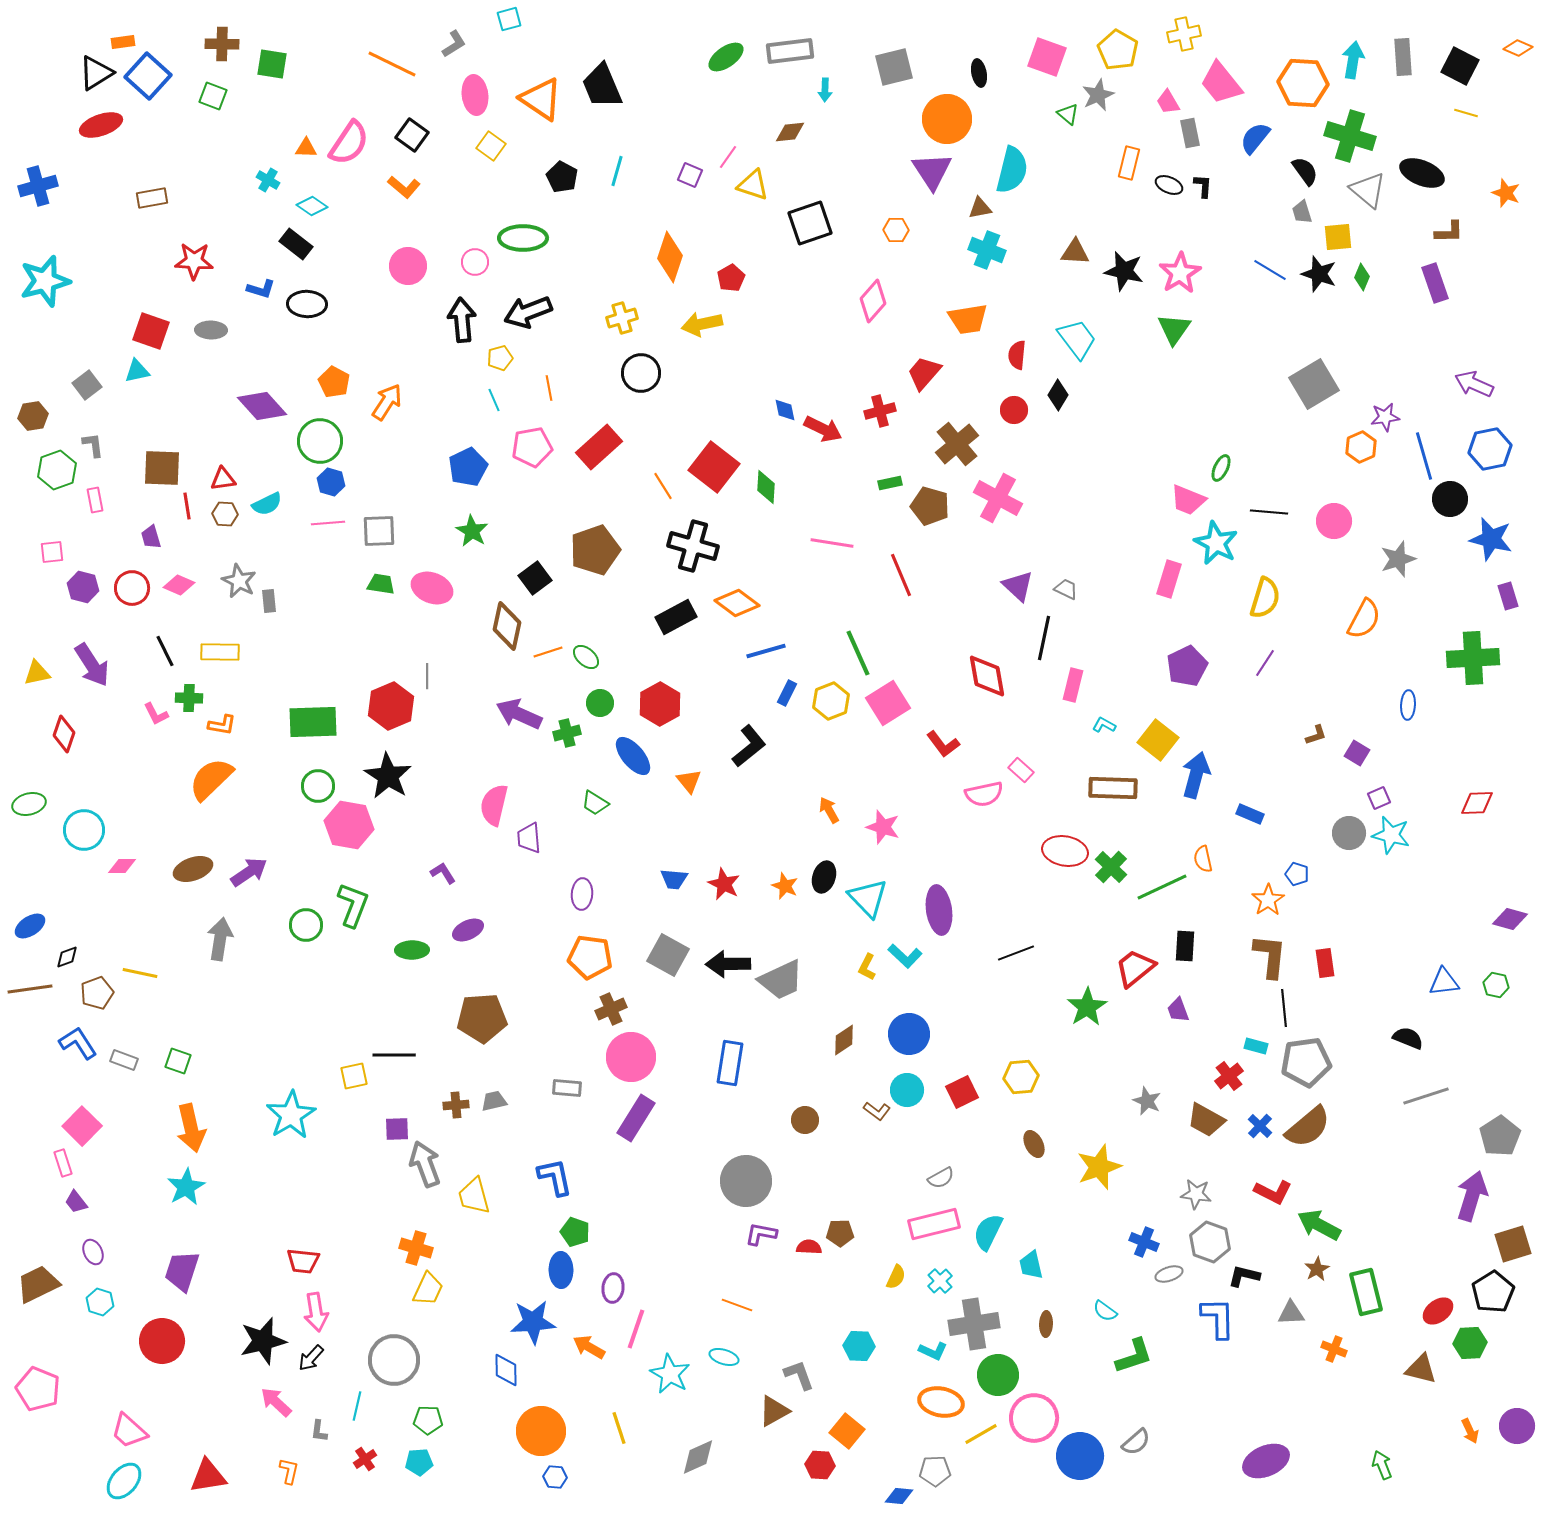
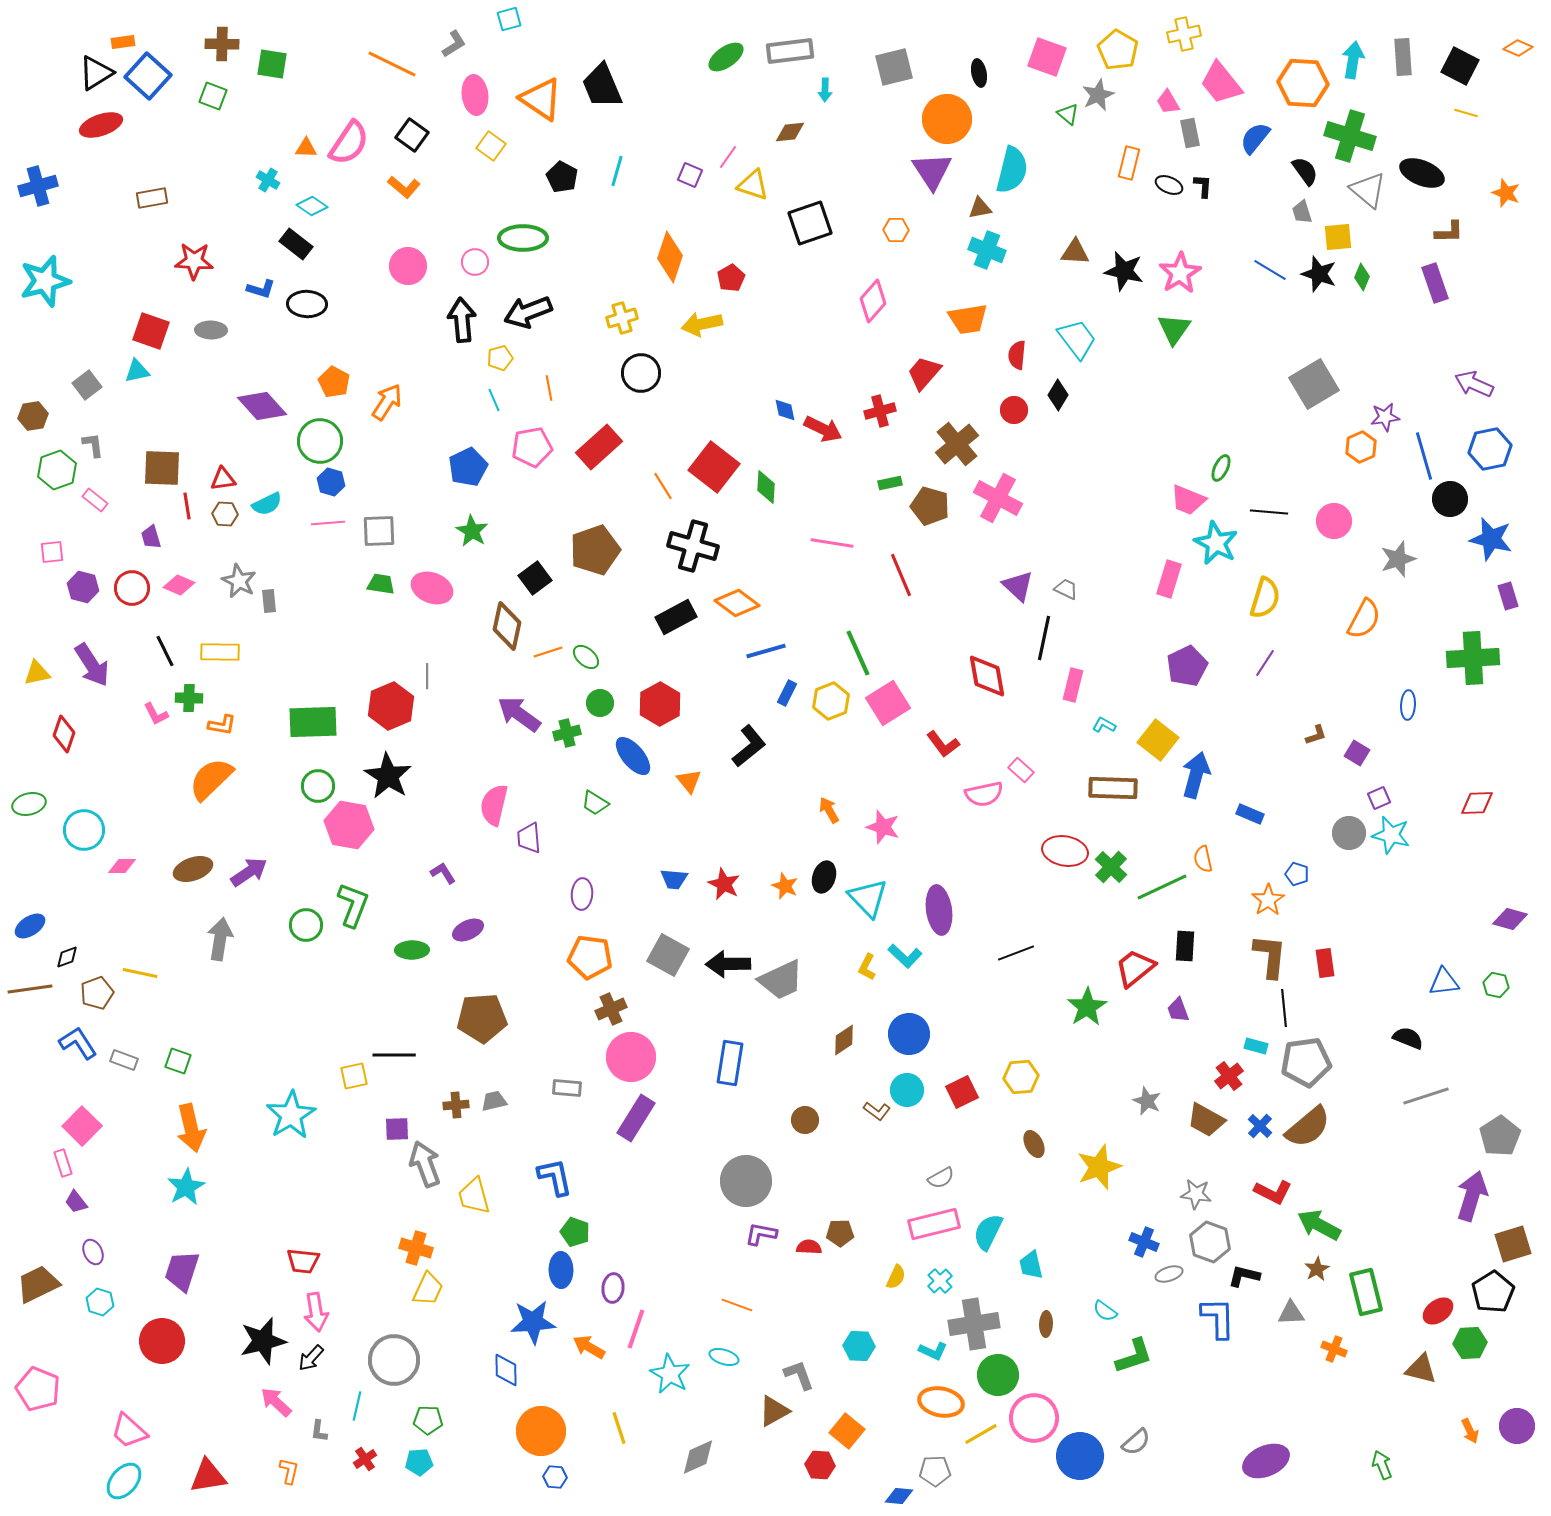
pink rectangle at (95, 500): rotated 40 degrees counterclockwise
purple arrow at (519, 714): rotated 12 degrees clockwise
